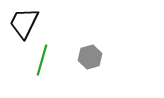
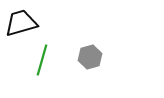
black trapezoid: moved 3 px left; rotated 48 degrees clockwise
